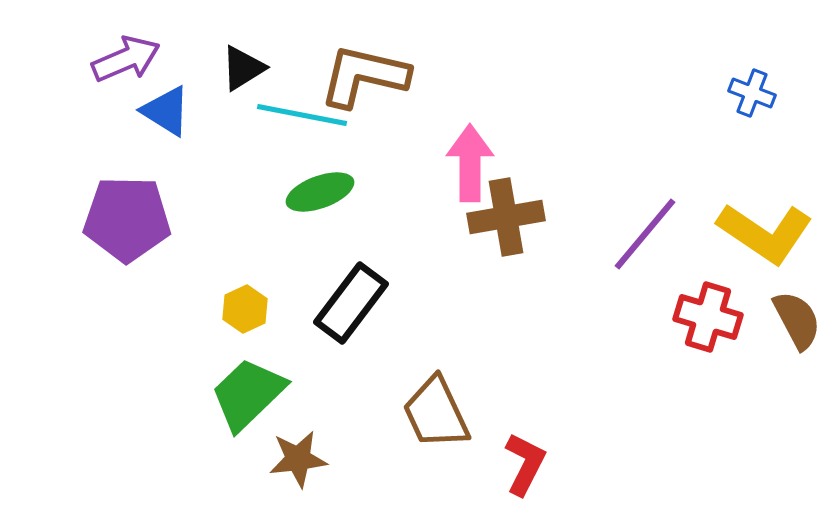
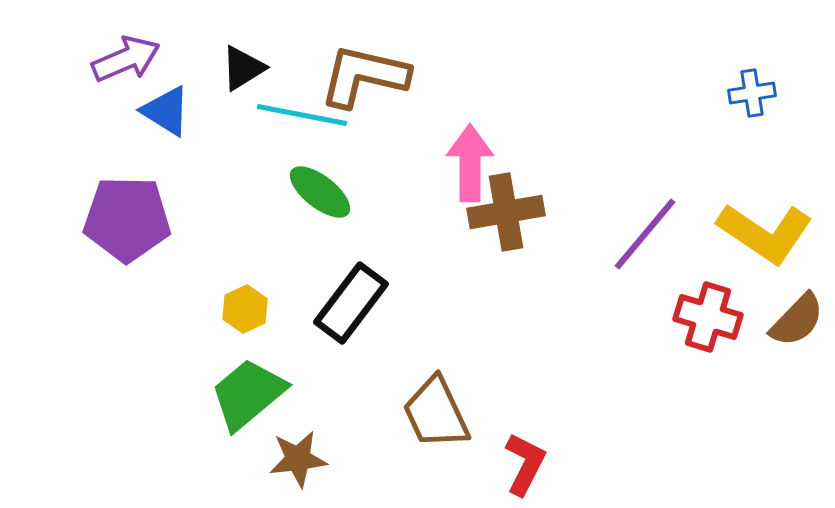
blue cross: rotated 30 degrees counterclockwise
green ellipse: rotated 58 degrees clockwise
brown cross: moved 5 px up
brown semicircle: rotated 72 degrees clockwise
green trapezoid: rotated 4 degrees clockwise
